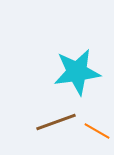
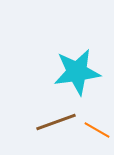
orange line: moved 1 px up
